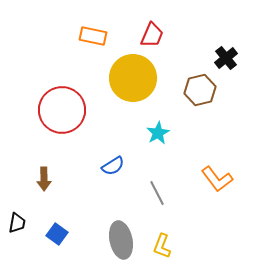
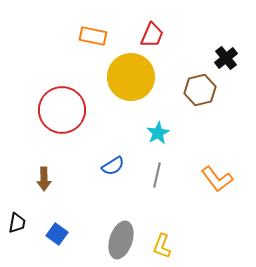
yellow circle: moved 2 px left, 1 px up
gray line: moved 18 px up; rotated 40 degrees clockwise
gray ellipse: rotated 30 degrees clockwise
